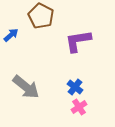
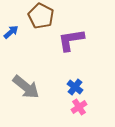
blue arrow: moved 3 px up
purple L-shape: moved 7 px left, 1 px up
